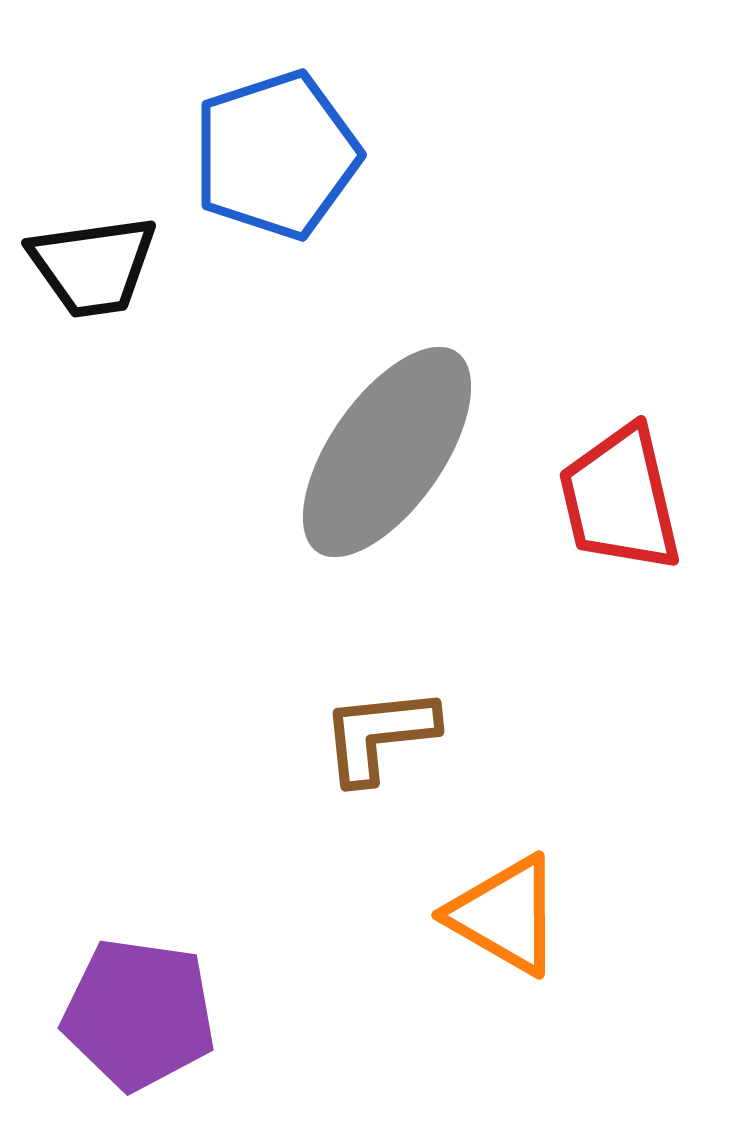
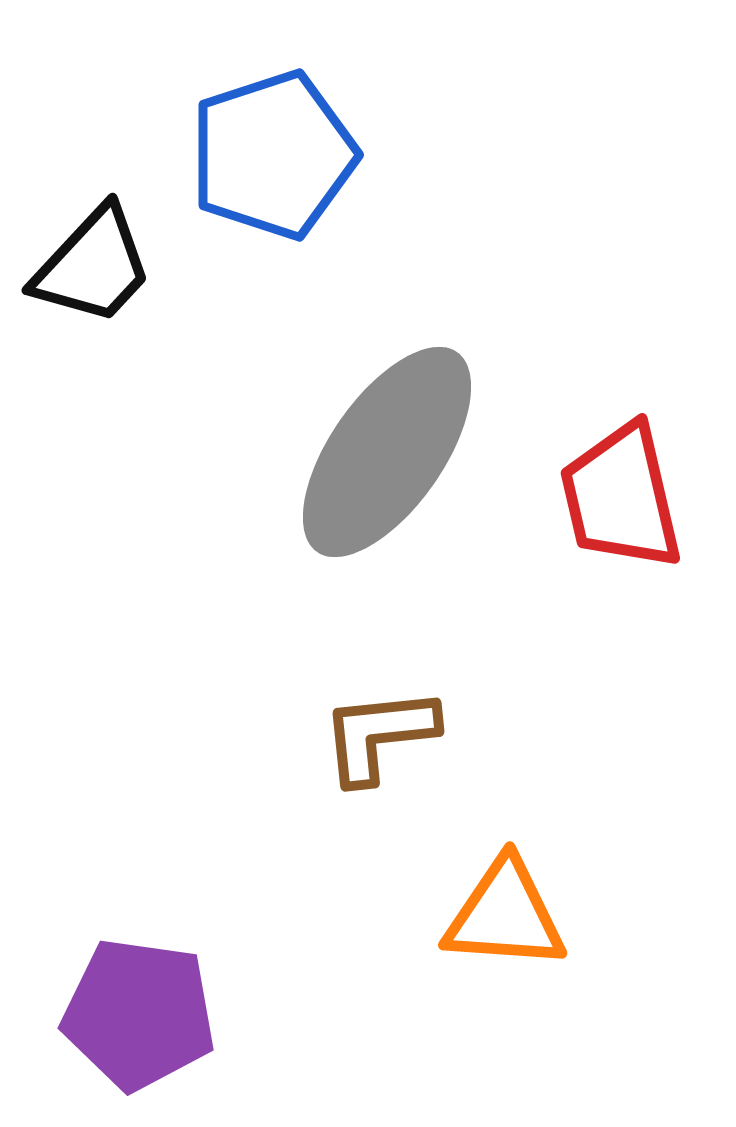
blue pentagon: moved 3 px left
black trapezoid: rotated 39 degrees counterclockwise
red trapezoid: moved 1 px right, 2 px up
orange triangle: rotated 26 degrees counterclockwise
